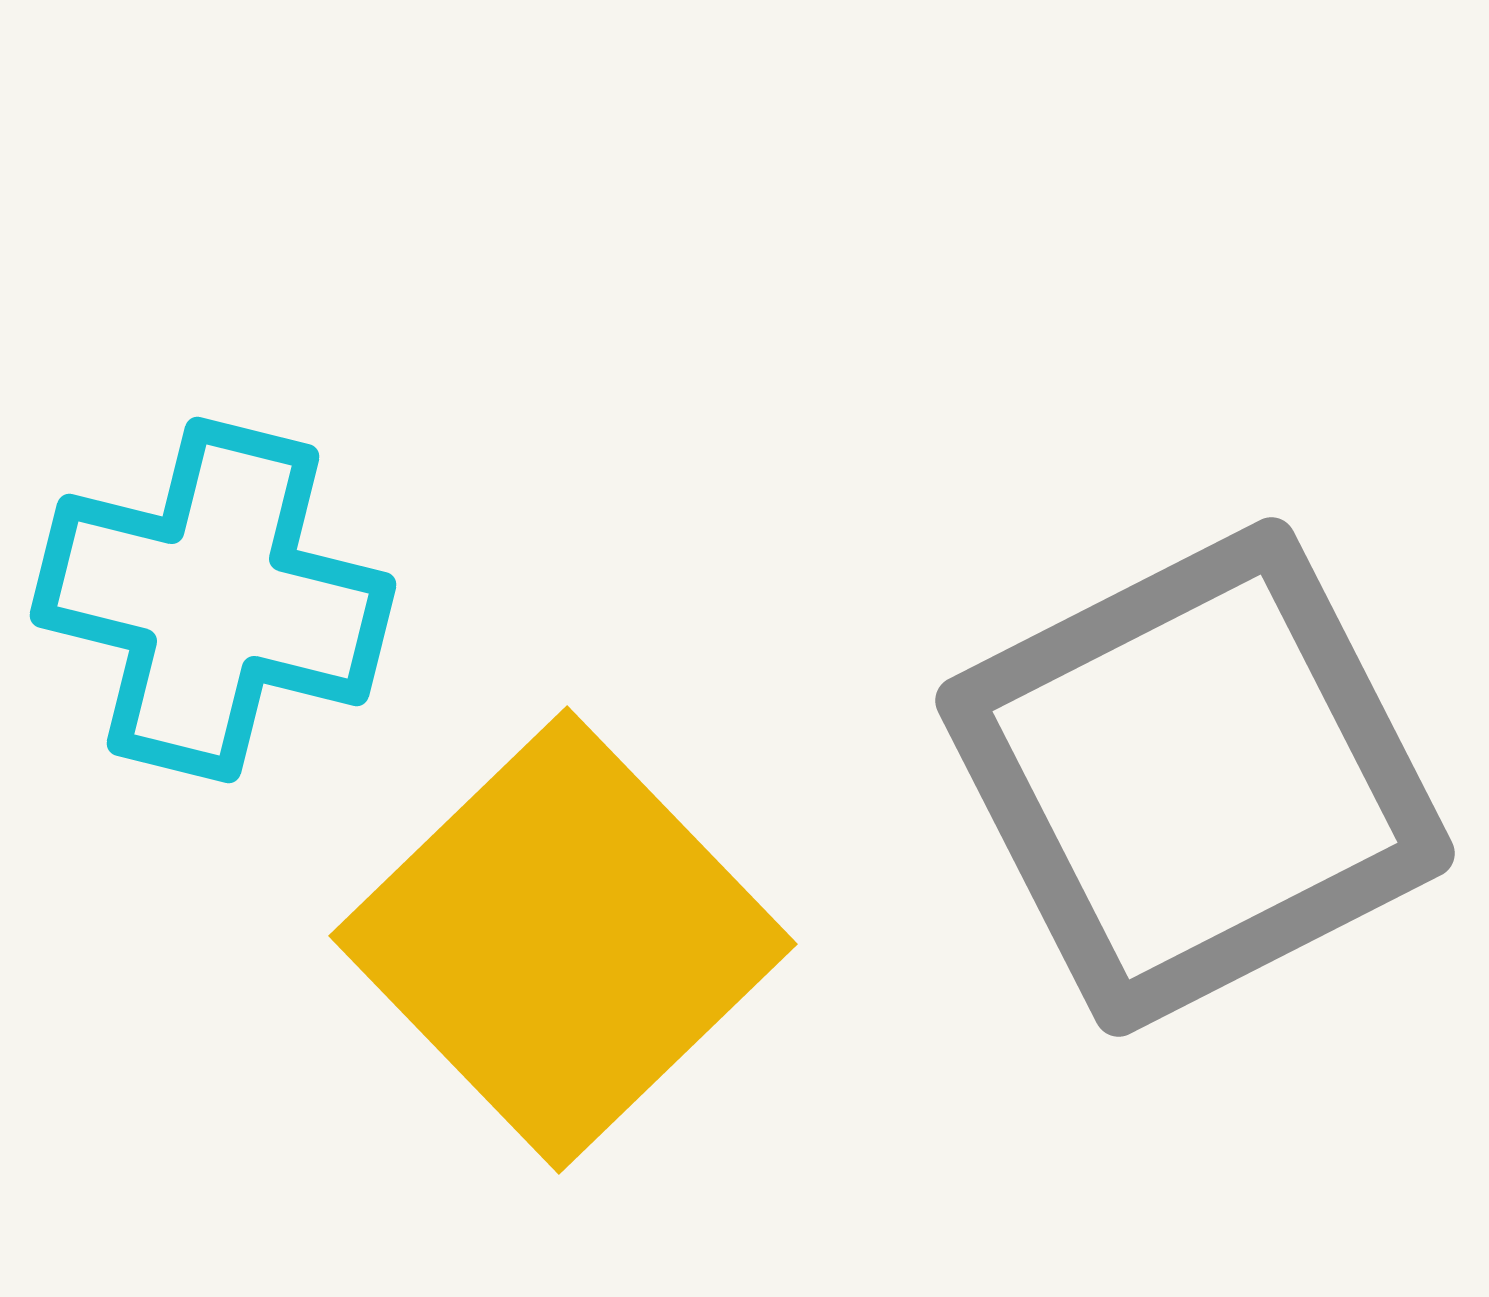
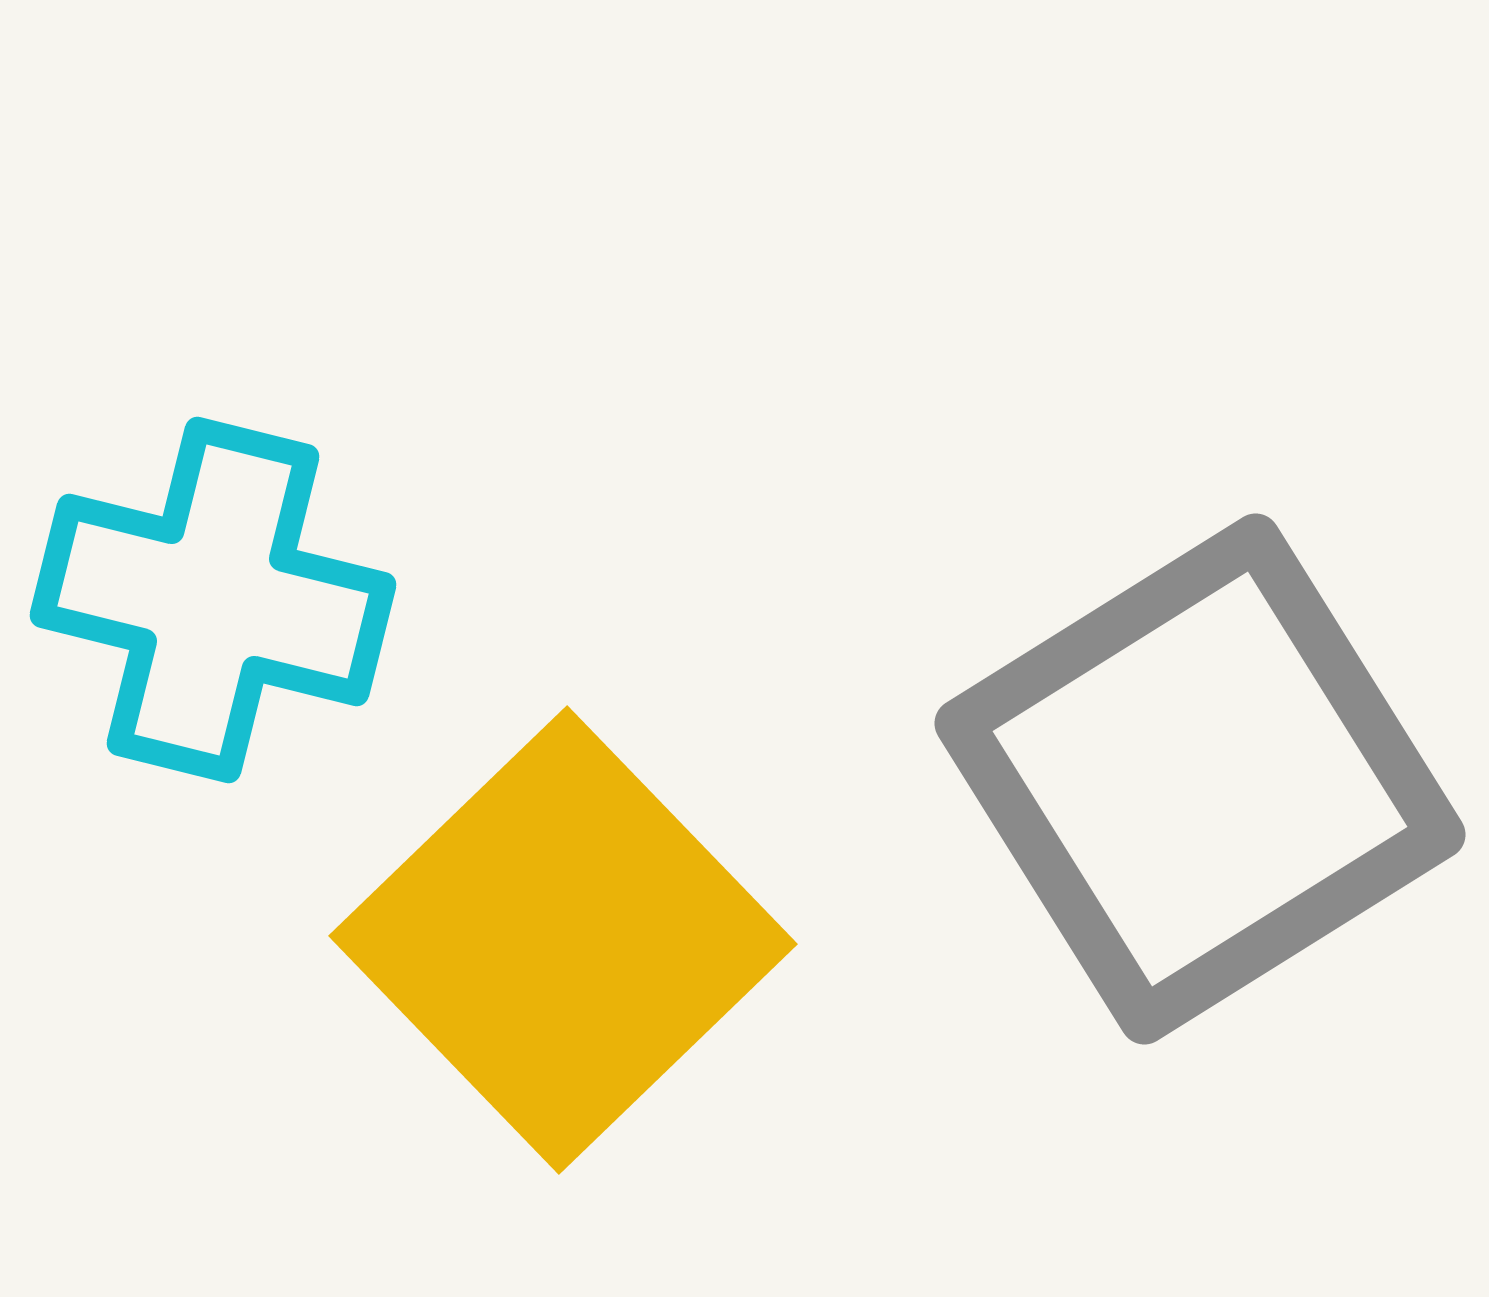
gray square: moved 5 px right, 2 px down; rotated 5 degrees counterclockwise
